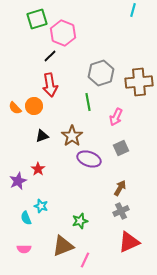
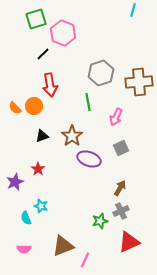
green square: moved 1 px left
black line: moved 7 px left, 2 px up
purple star: moved 3 px left, 1 px down
green star: moved 20 px right
